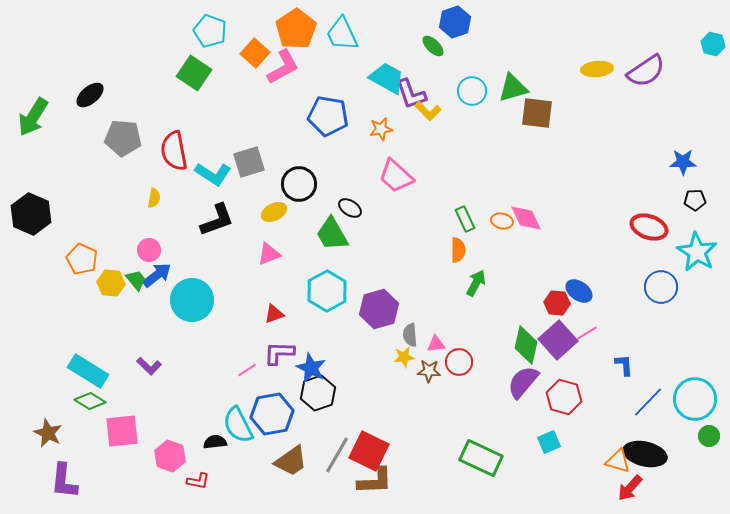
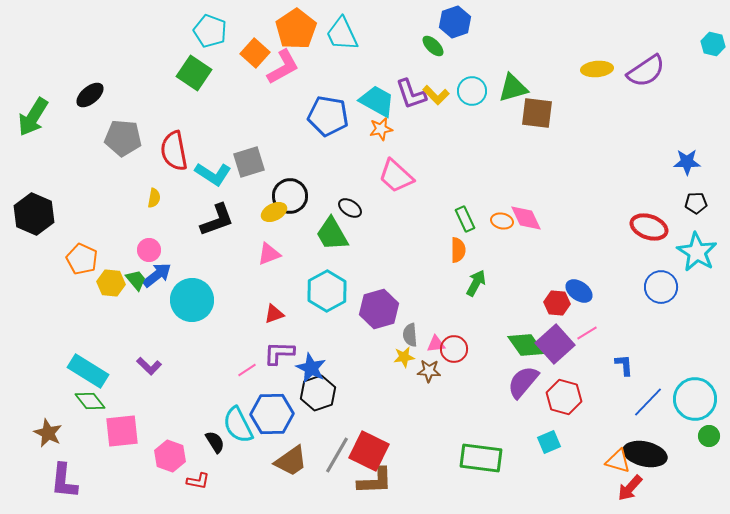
cyan trapezoid at (387, 78): moved 10 px left, 23 px down
yellow L-shape at (428, 111): moved 8 px right, 16 px up
blue star at (683, 162): moved 4 px right
black circle at (299, 184): moved 9 px left, 12 px down
black pentagon at (695, 200): moved 1 px right, 3 px down
black hexagon at (31, 214): moved 3 px right
purple square at (558, 340): moved 3 px left, 4 px down
green diamond at (526, 345): rotated 48 degrees counterclockwise
red circle at (459, 362): moved 5 px left, 13 px up
green diamond at (90, 401): rotated 20 degrees clockwise
blue hexagon at (272, 414): rotated 9 degrees clockwise
black semicircle at (215, 442): rotated 65 degrees clockwise
green rectangle at (481, 458): rotated 18 degrees counterclockwise
